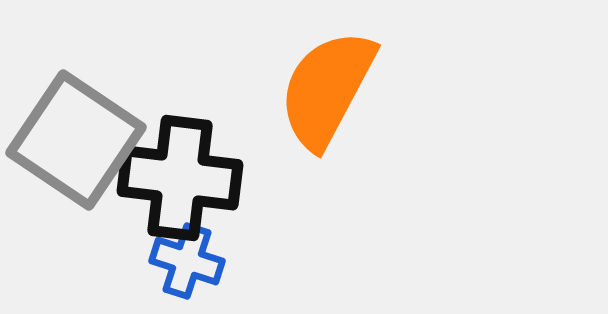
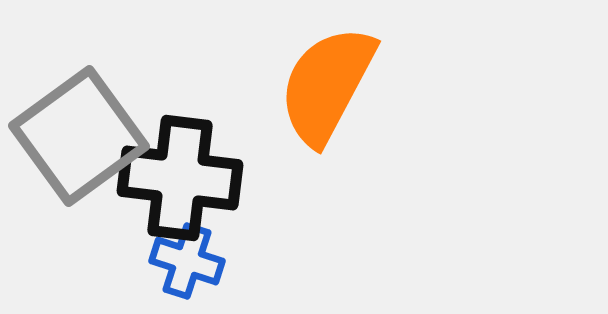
orange semicircle: moved 4 px up
gray square: moved 3 px right, 4 px up; rotated 20 degrees clockwise
